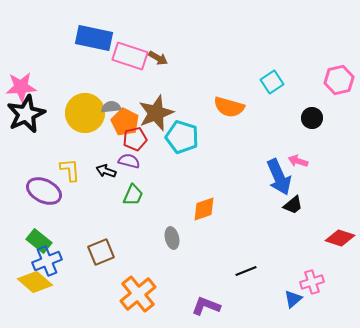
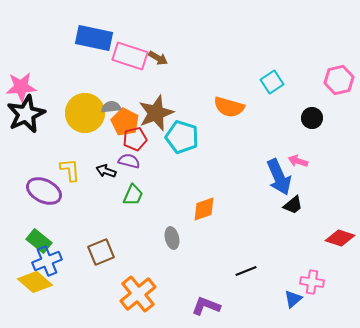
pink cross: rotated 25 degrees clockwise
